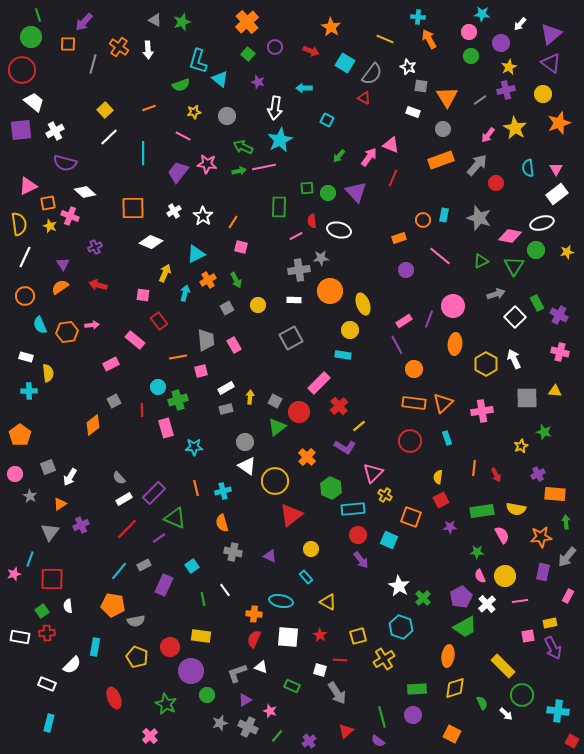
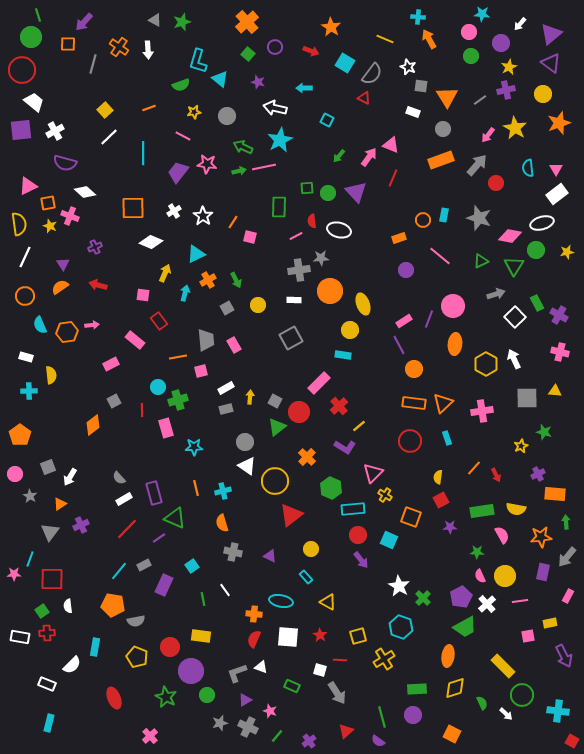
white arrow at (275, 108): rotated 95 degrees clockwise
pink square at (241, 247): moved 9 px right, 10 px up
purple line at (397, 345): moved 2 px right
yellow semicircle at (48, 373): moved 3 px right, 2 px down
orange line at (474, 468): rotated 35 degrees clockwise
purple rectangle at (154, 493): rotated 60 degrees counterclockwise
pink star at (14, 574): rotated 16 degrees clockwise
purple arrow at (553, 648): moved 11 px right, 8 px down
green star at (166, 704): moved 7 px up
